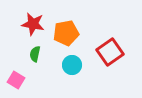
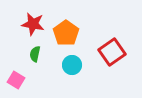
orange pentagon: rotated 25 degrees counterclockwise
red square: moved 2 px right
